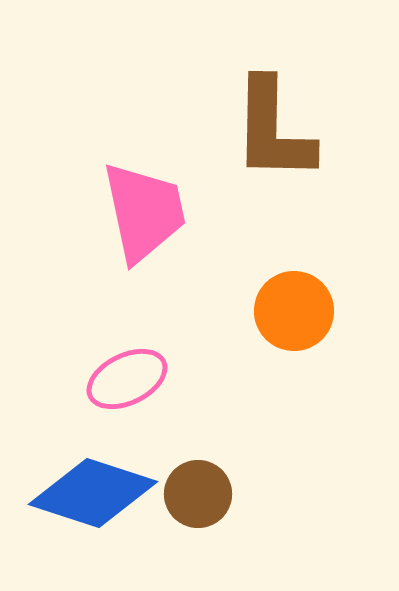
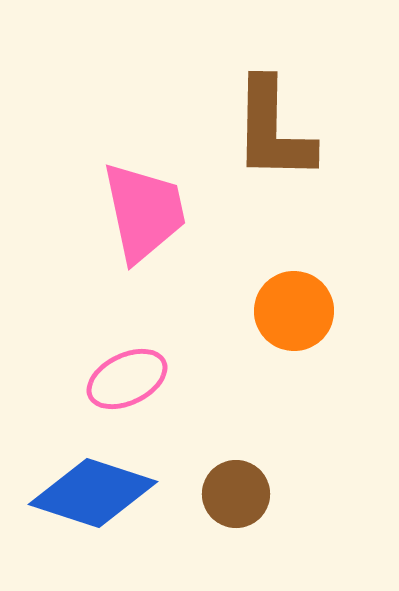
brown circle: moved 38 px right
